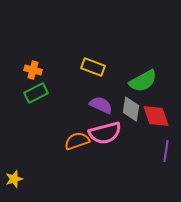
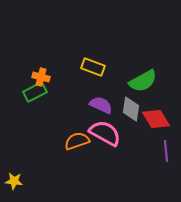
orange cross: moved 8 px right, 7 px down
green rectangle: moved 1 px left, 1 px up
red diamond: moved 3 px down; rotated 12 degrees counterclockwise
pink semicircle: rotated 136 degrees counterclockwise
purple line: rotated 15 degrees counterclockwise
yellow star: moved 2 px down; rotated 24 degrees clockwise
